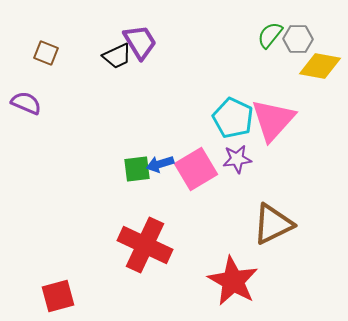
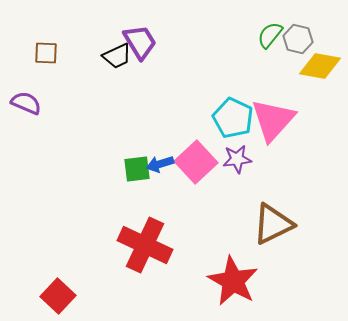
gray hexagon: rotated 12 degrees clockwise
brown square: rotated 20 degrees counterclockwise
pink square: moved 7 px up; rotated 12 degrees counterclockwise
red square: rotated 32 degrees counterclockwise
